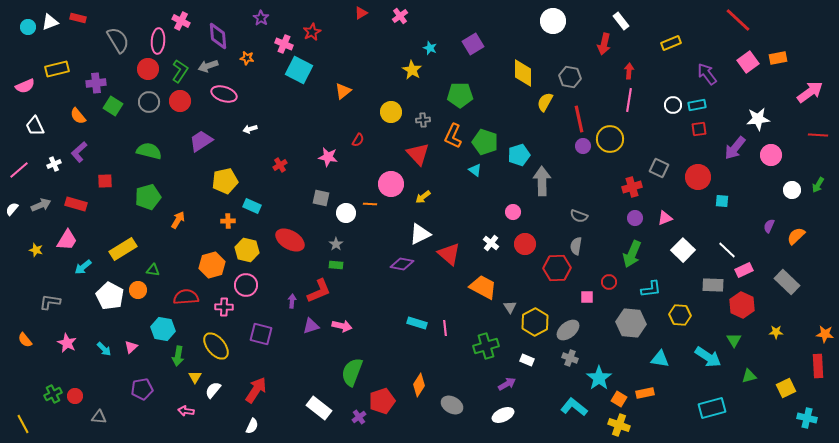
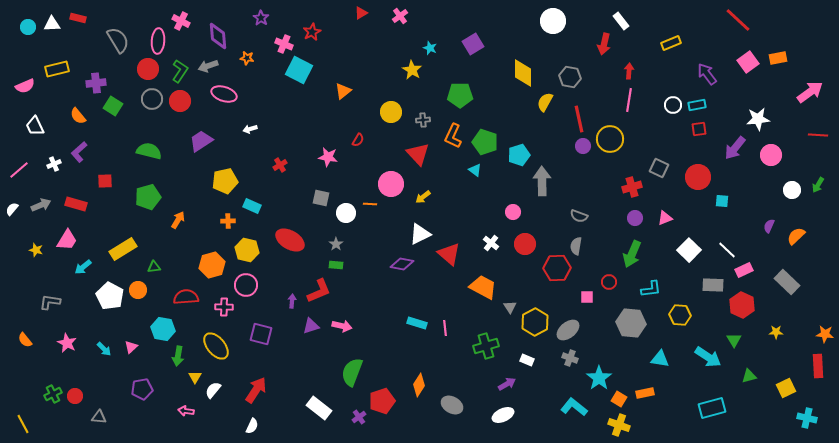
white triangle at (50, 22): moved 2 px right, 2 px down; rotated 18 degrees clockwise
gray circle at (149, 102): moved 3 px right, 3 px up
white square at (683, 250): moved 6 px right
green triangle at (153, 270): moved 1 px right, 3 px up; rotated 16 degrees counterclockwise
